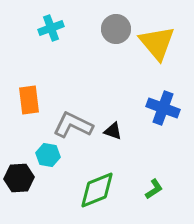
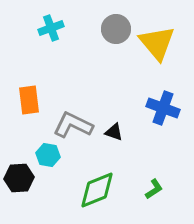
black triangle: moved 1 px right, 1 px down
